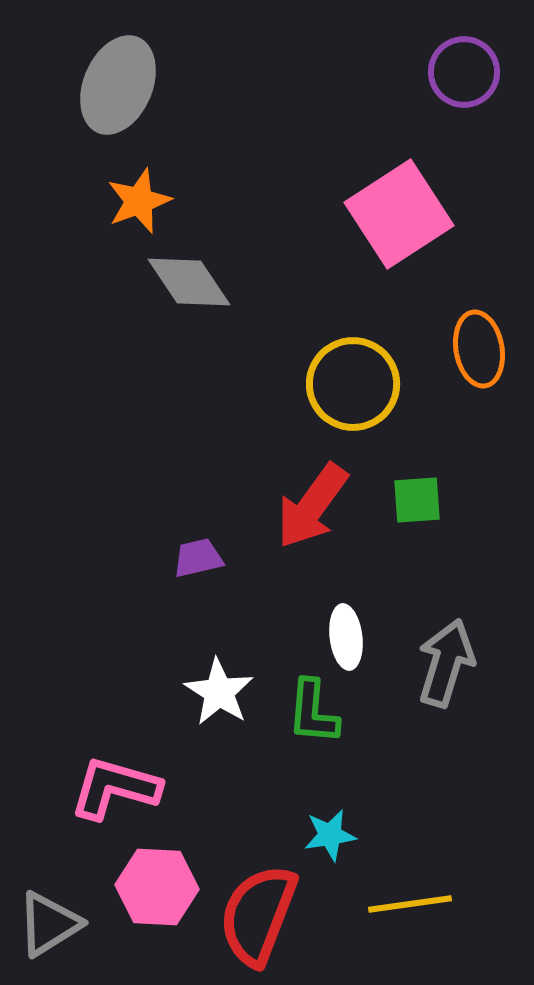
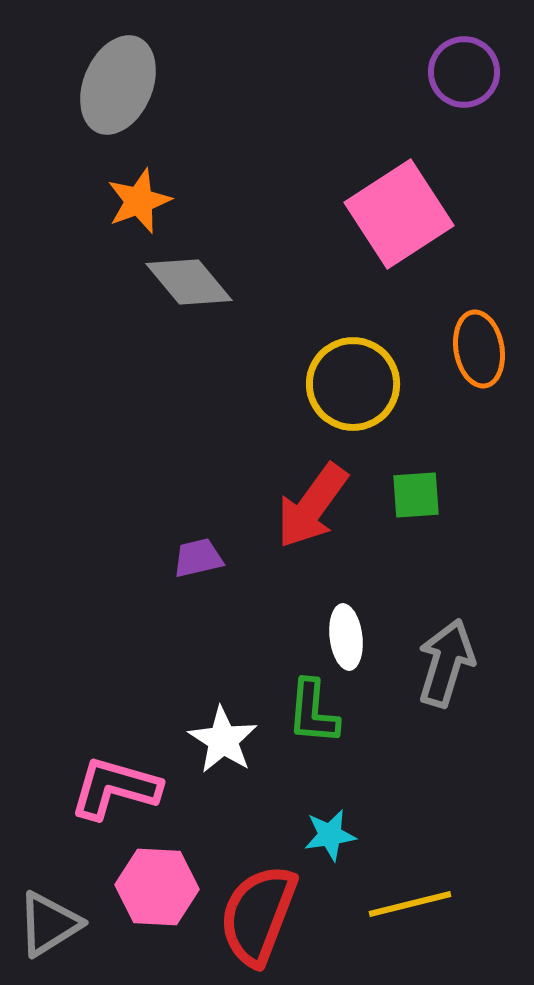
gray diamond: rotated 6 degrees counterclockwise
green square: moved 1 px left, 5 px up
white star: moved 4 px right, 48 px down
yellow line: rotated 6 degrees counterclockwise
